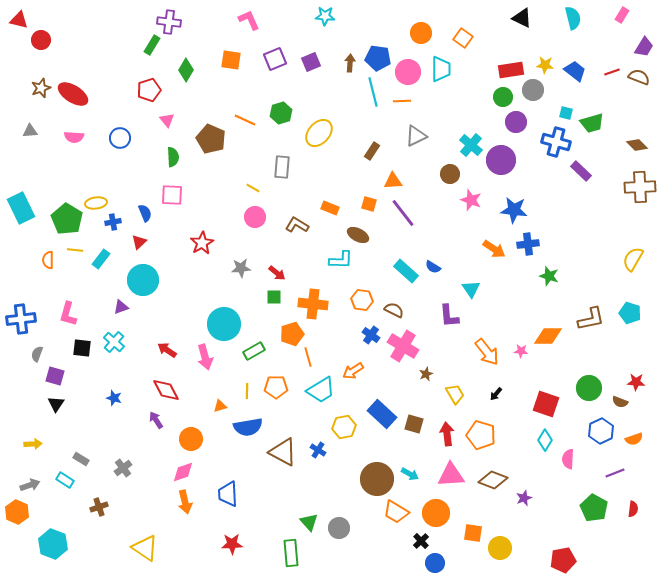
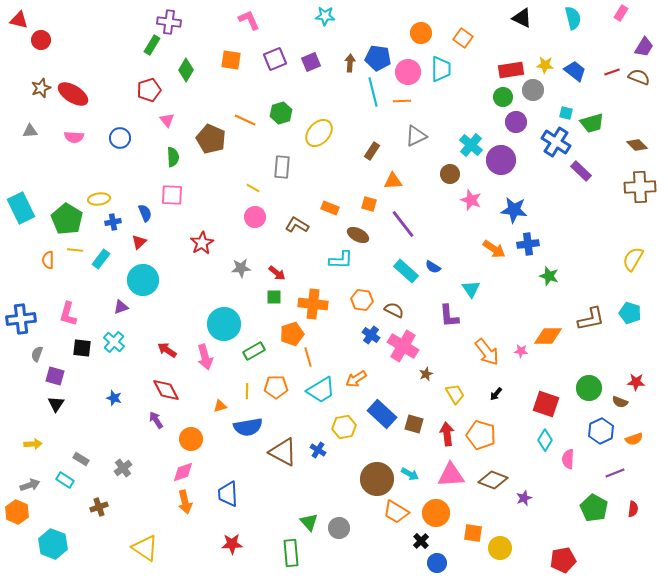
pink rectangle at (622, 15): moved 1 px left, 2 px up
blue cross at (556, 142): rotated 16 degrees clockwise
yellow ellipse at (96, 203): moved 3 px right, 4 px up
purple line at (403, 213): moved 11 px down
orange arrow at (353, 371): moved 3 px right, 8 px down
blue circle at (435, 563): moved 2 px right
